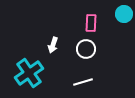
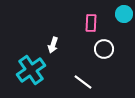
white circle: moved 18 px right
cyan cross: moved 2 px right, 3 px up
white line: rotated 54 degrees clockwise
